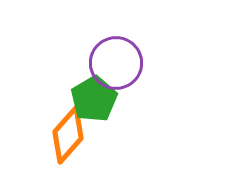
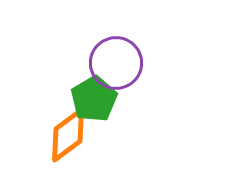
orange diamond: rotated 12 degrees clockwise
